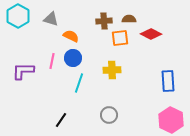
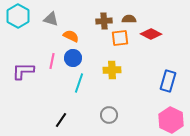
blue rectangle: rotated 20 degrees clockwise
